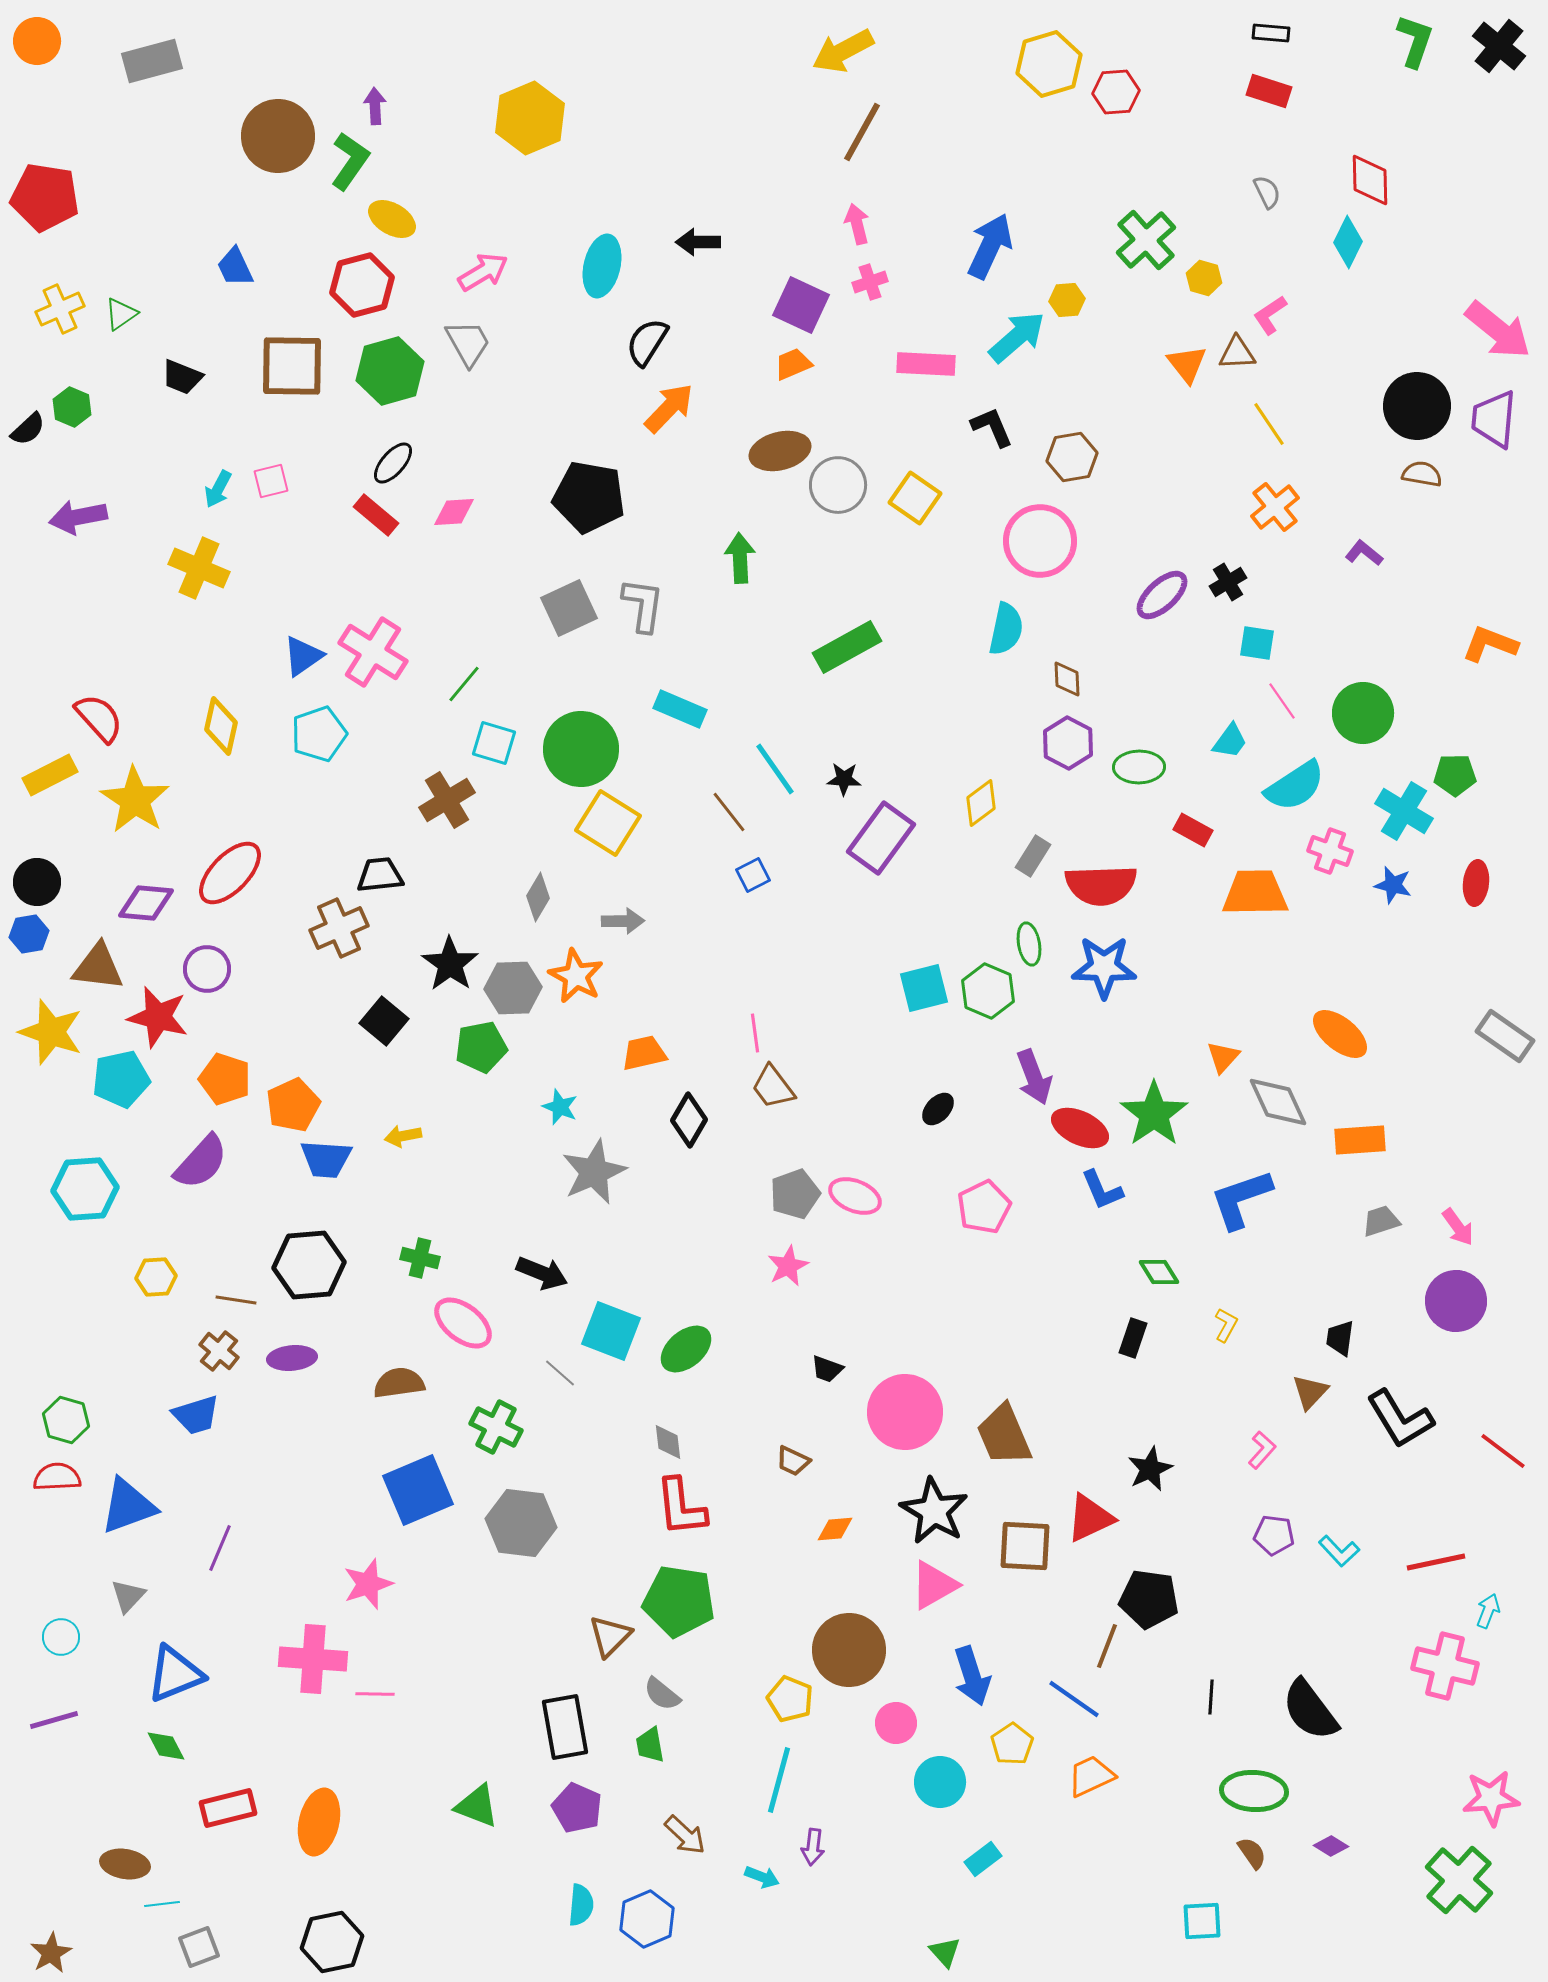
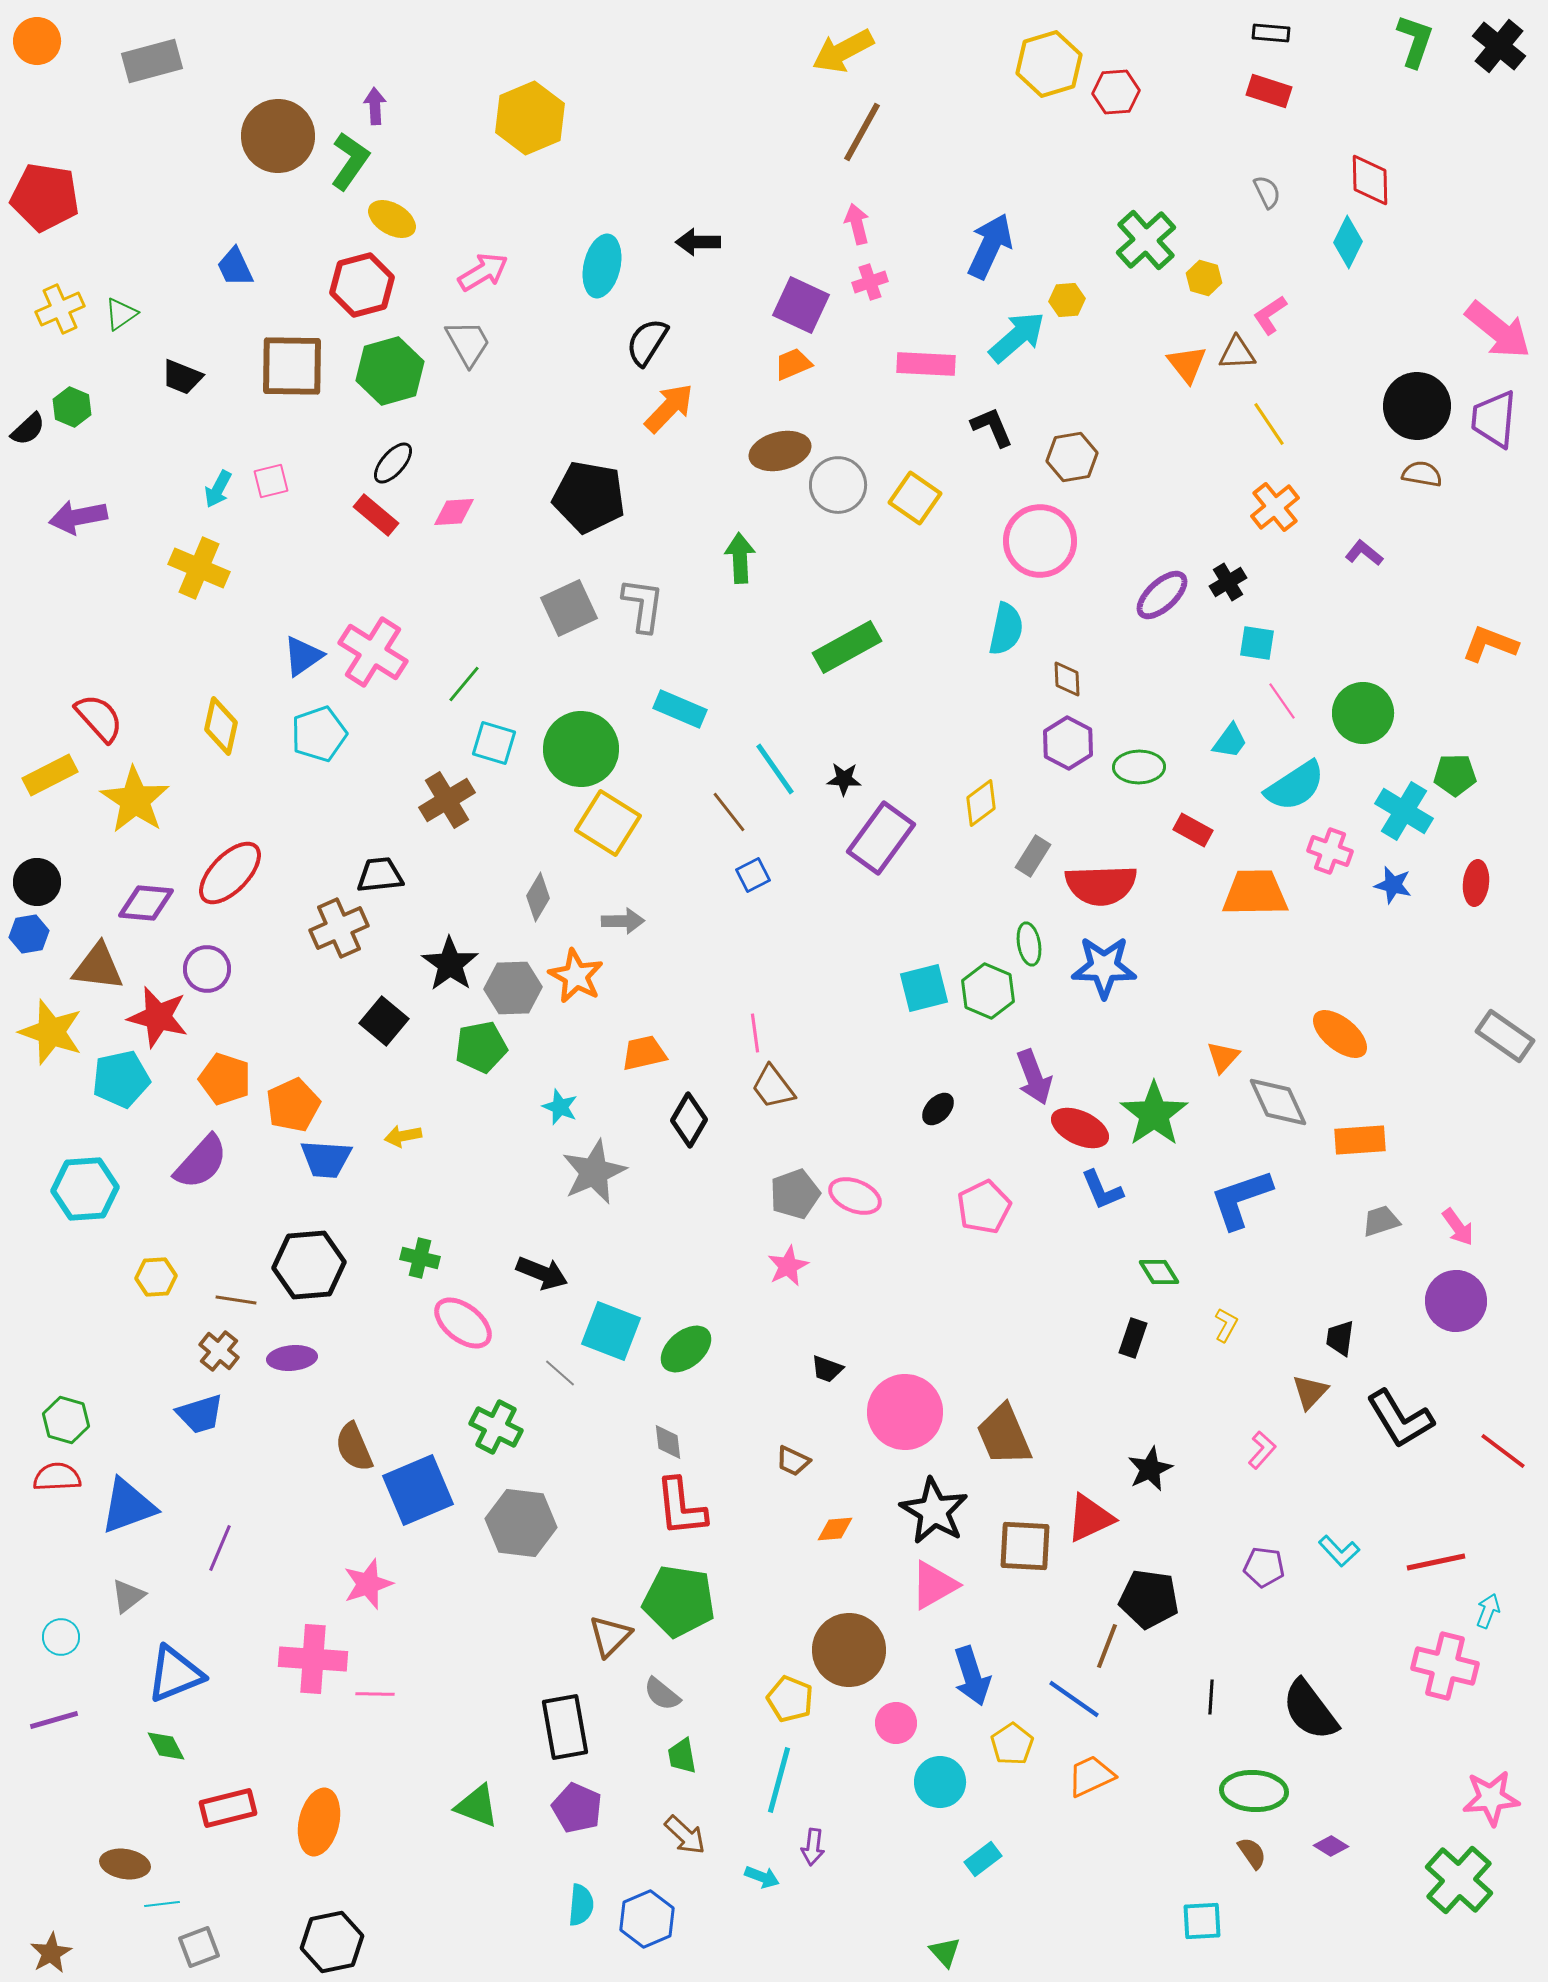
brown semicircle at (399, 1383): moved 45 px left, 64 px down; rotated 105 degrees counterclockwise
blue trapezoid at (196, 1415): moved 4 px right, 1 px up
purple pentagon at (1274, 1535): moved 10 px left, 32 px down
gray triangle at (128, 1596): rotated 9 degrees clockwise
green trapezoid at (650, 1745): moved 32 px right, 11 px down
